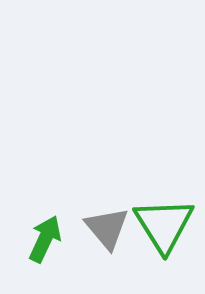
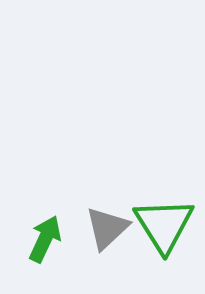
gray triangle: rotated 27 degrees clockwise
